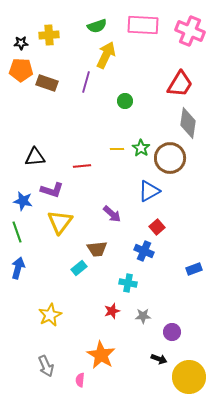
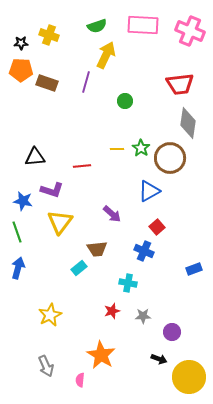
yellow cross: rotated 24 degrees clockwise
red trapezoid: rotated 52 degrees clockwise
